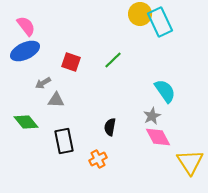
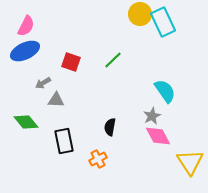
cyan rectangle: moved 3 px right
pink semicircle: rotated 65 degrees clockwise
pink diamond: moved 1 px up
